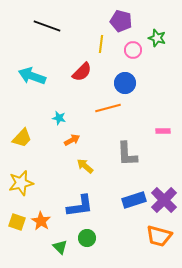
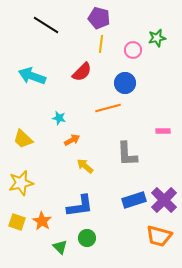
purple pentagon: moved 22 px left, 3 px up
black line: moved 1 px left, 1 px up; rotated 12 degrees clockwise
green star: rotated 30 degrees counterclockwise
yellow trapezoid: moved 1 px right, 1 px down; rotated 90 degrees clockwise
orange star: moved 1 px right
